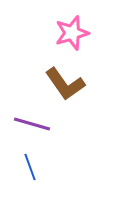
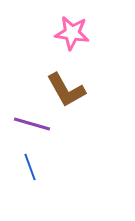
pink star: rotated 24 degrees clockwise
brown L-shape: moved 1 px right, 6 px down; rotated 6 degrees clockwise
